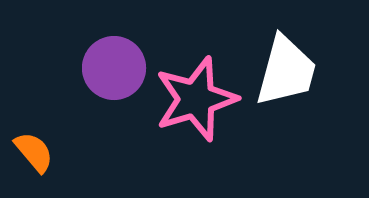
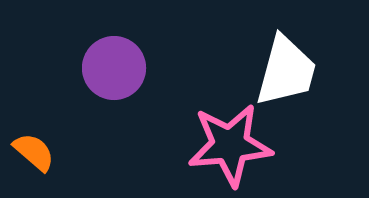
pink star: moved 34 px right, 46 px down; rotated 12 degrees clockwise
orange semicircle: rotated 9 degrees counterclockwise
